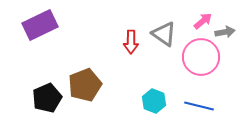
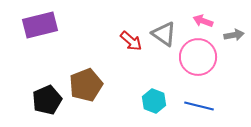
pink arrow: rotated 120 degrees counterclockwise
purple rectangle: rotated 12 degrees clockwise
gray arrow: moved 9 px right, 3 px down
red arrow: moved 1 px up; rotated 50 degrees counterclockwise
pink circle: moved 3 px left
brown pentagon: moved 1 px right
black pentagon: moved 2 px down
